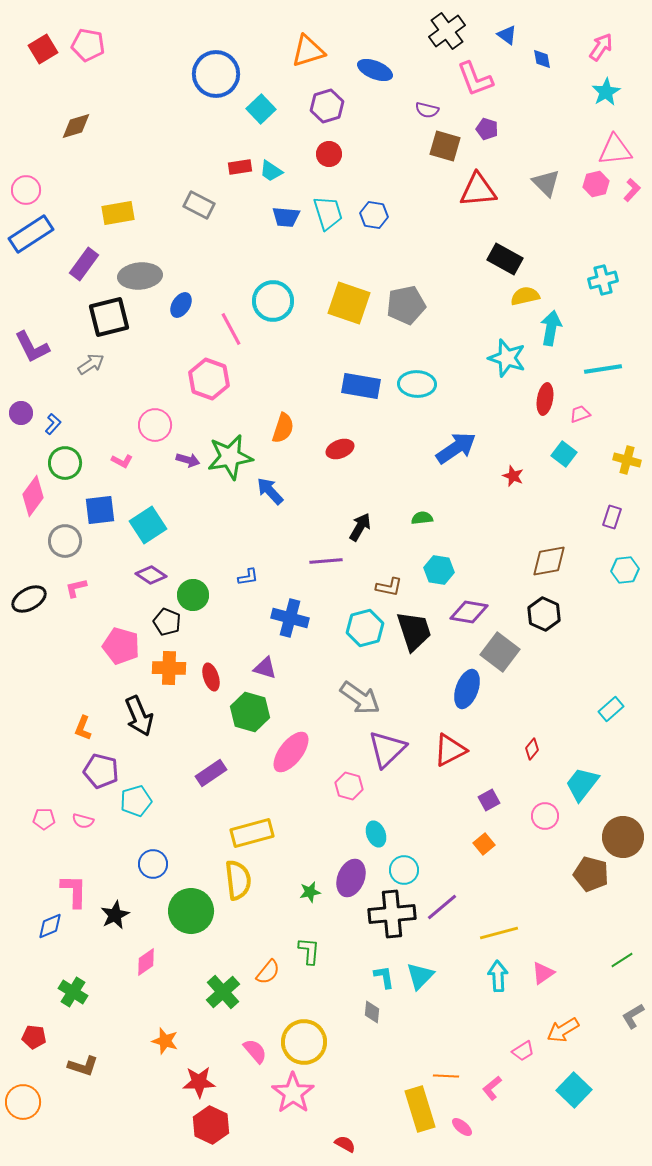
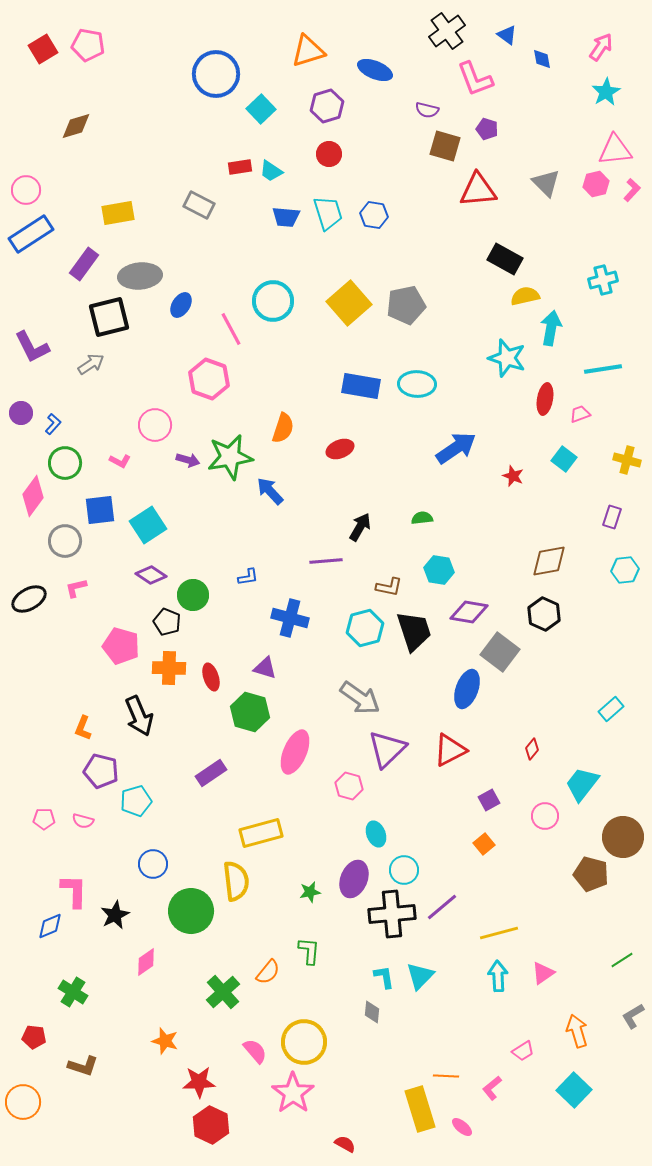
yellow square at (349, 303): rotated 30 degrees clockwise
cyan square at (564, 454): moved 5 px down
pink L-shape at (122, 461): moved 2 px left
pink ellipse at (291, 752): moved 4 px right; rotated 15 degrees counterclockwise
yellow rectangle at (252, 833): moved 9 px right
purple ellipse at (351, 878): moved 3 px right, 1 px down
yellow semicircle at (238, 880): moved 2 px left, 1 px down
orange arrow at (563, 1030): moved 14 px right, 1 px down; rotated 104 degrees clockwise
